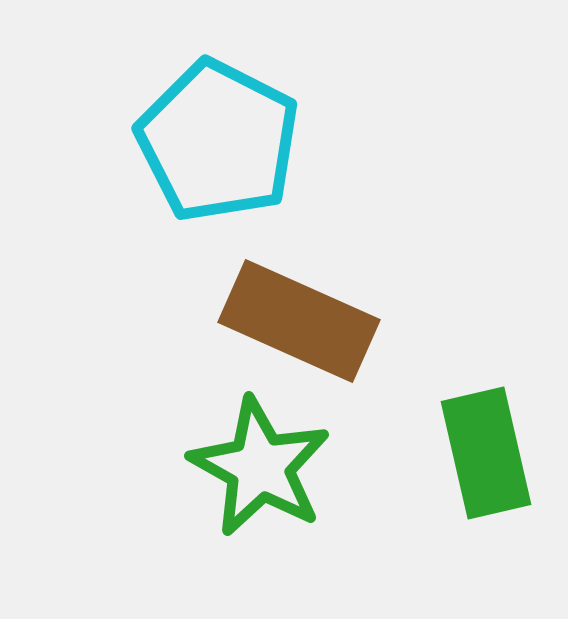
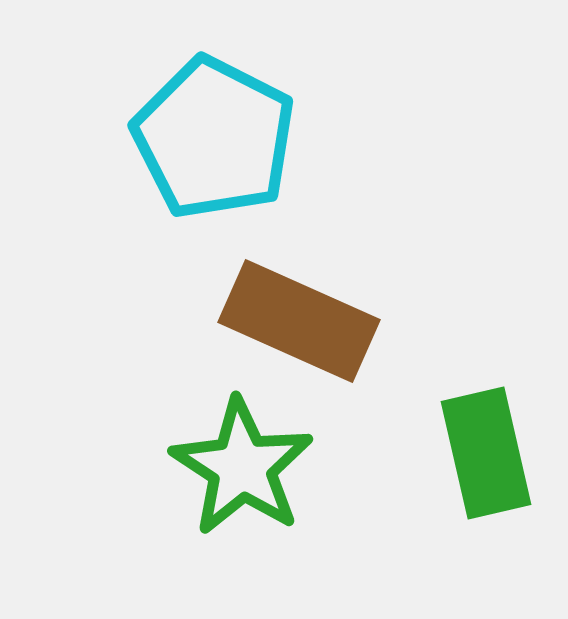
cyan pentagon: moved 4 px left, 3 px up
green star: moved 18 px left; rotated 4 degrees clockwise
